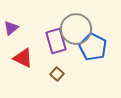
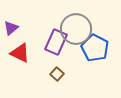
purple rectangle: moved 1 px down; rotated 40 degrees clockwise
blue pentagon: moved 2 px right, 1 px down
red triangle: moved 3 px left, 5 px up
